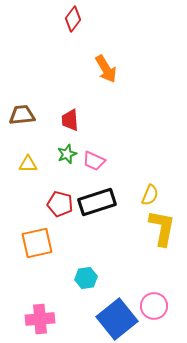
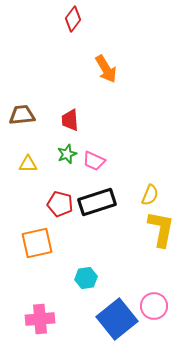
yellow L-shape: moved 1 px left, 1 px down
